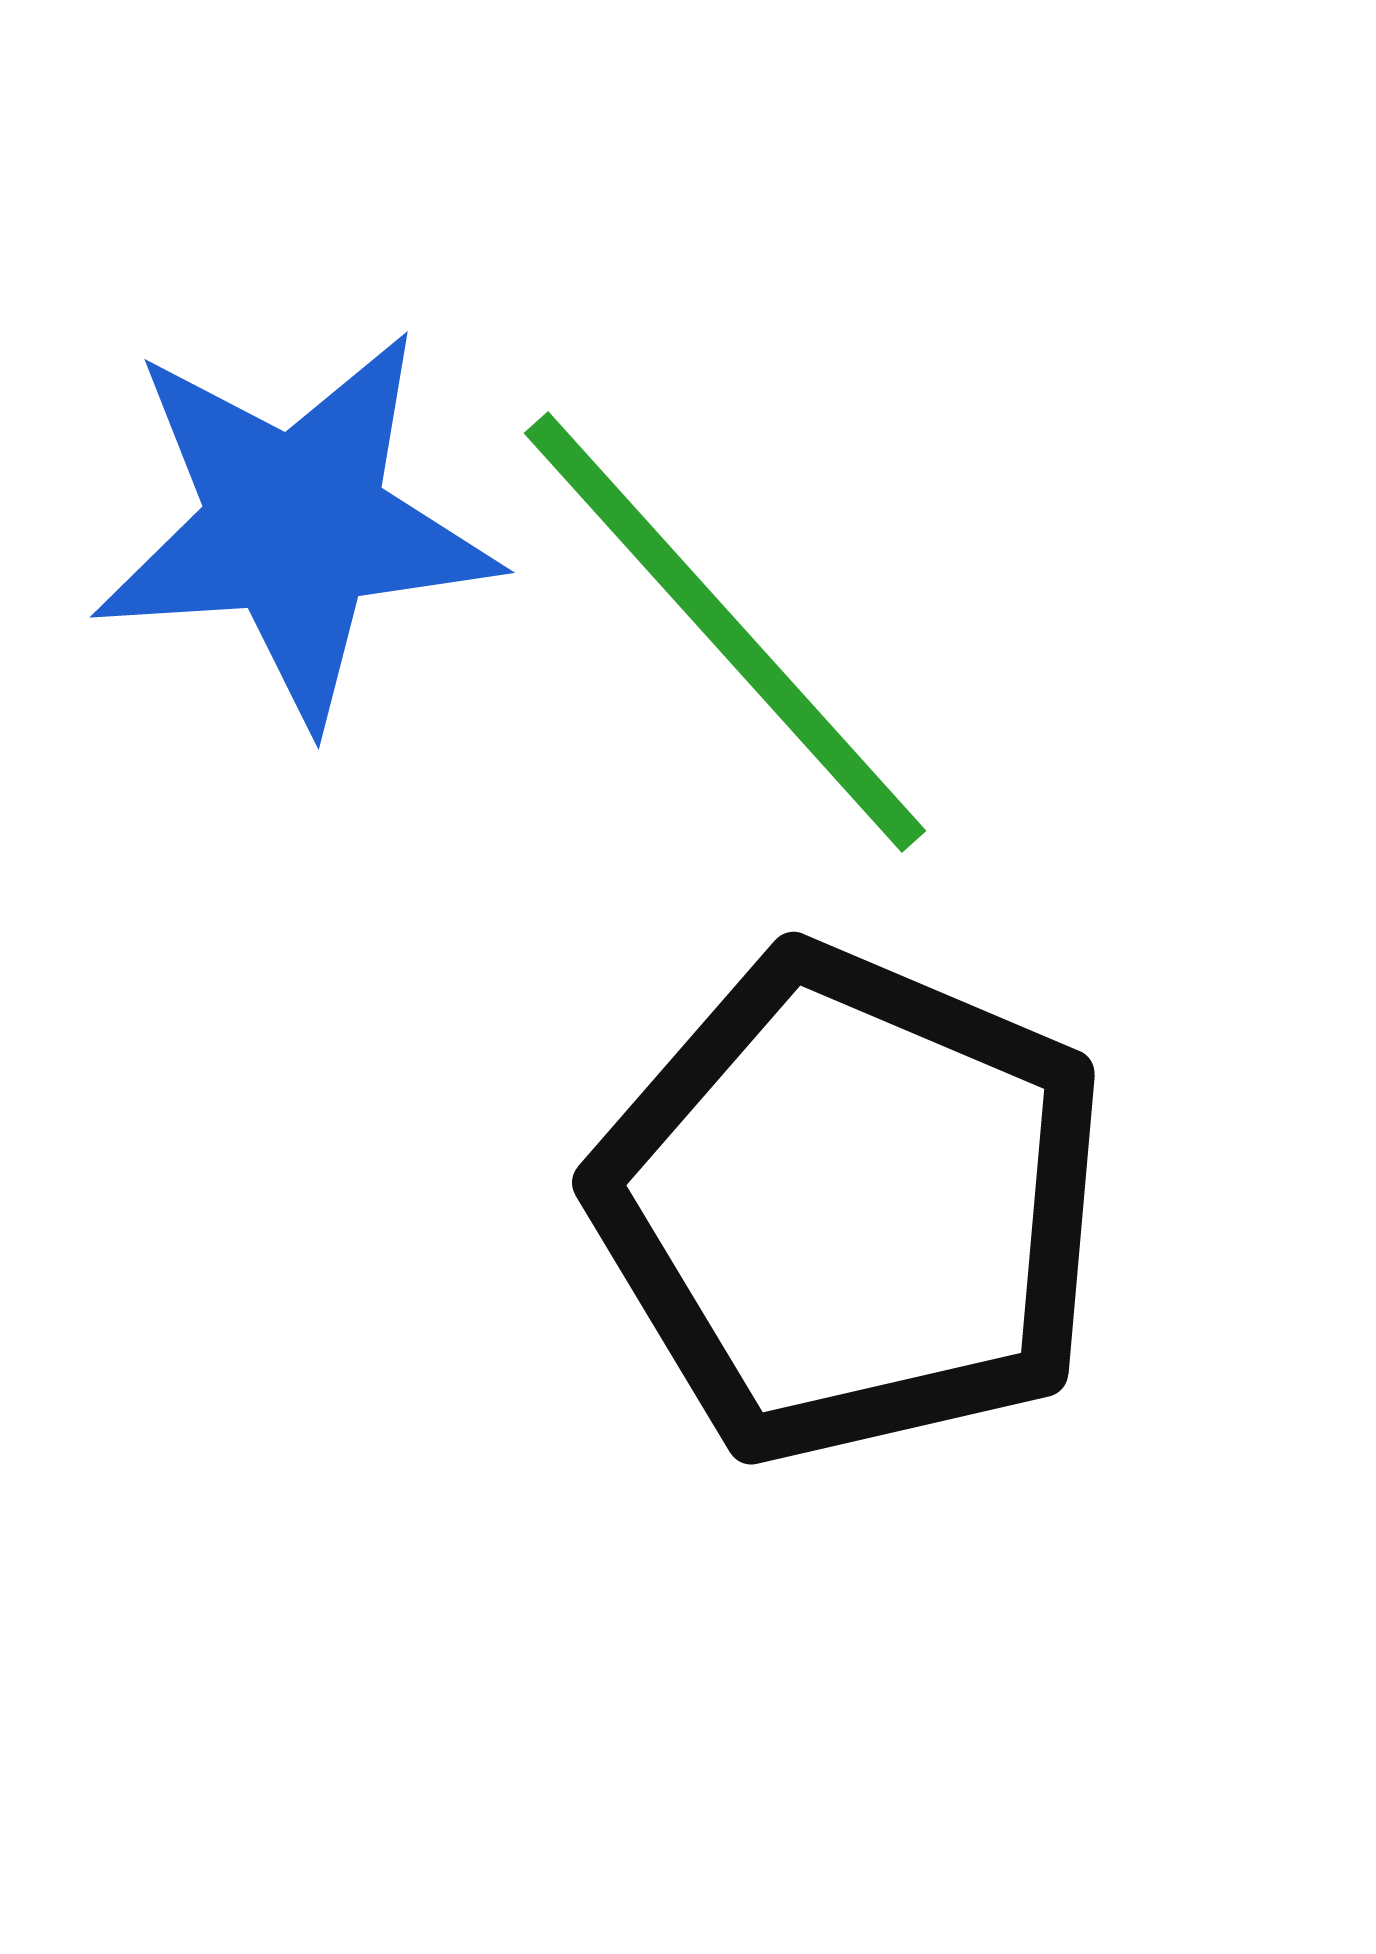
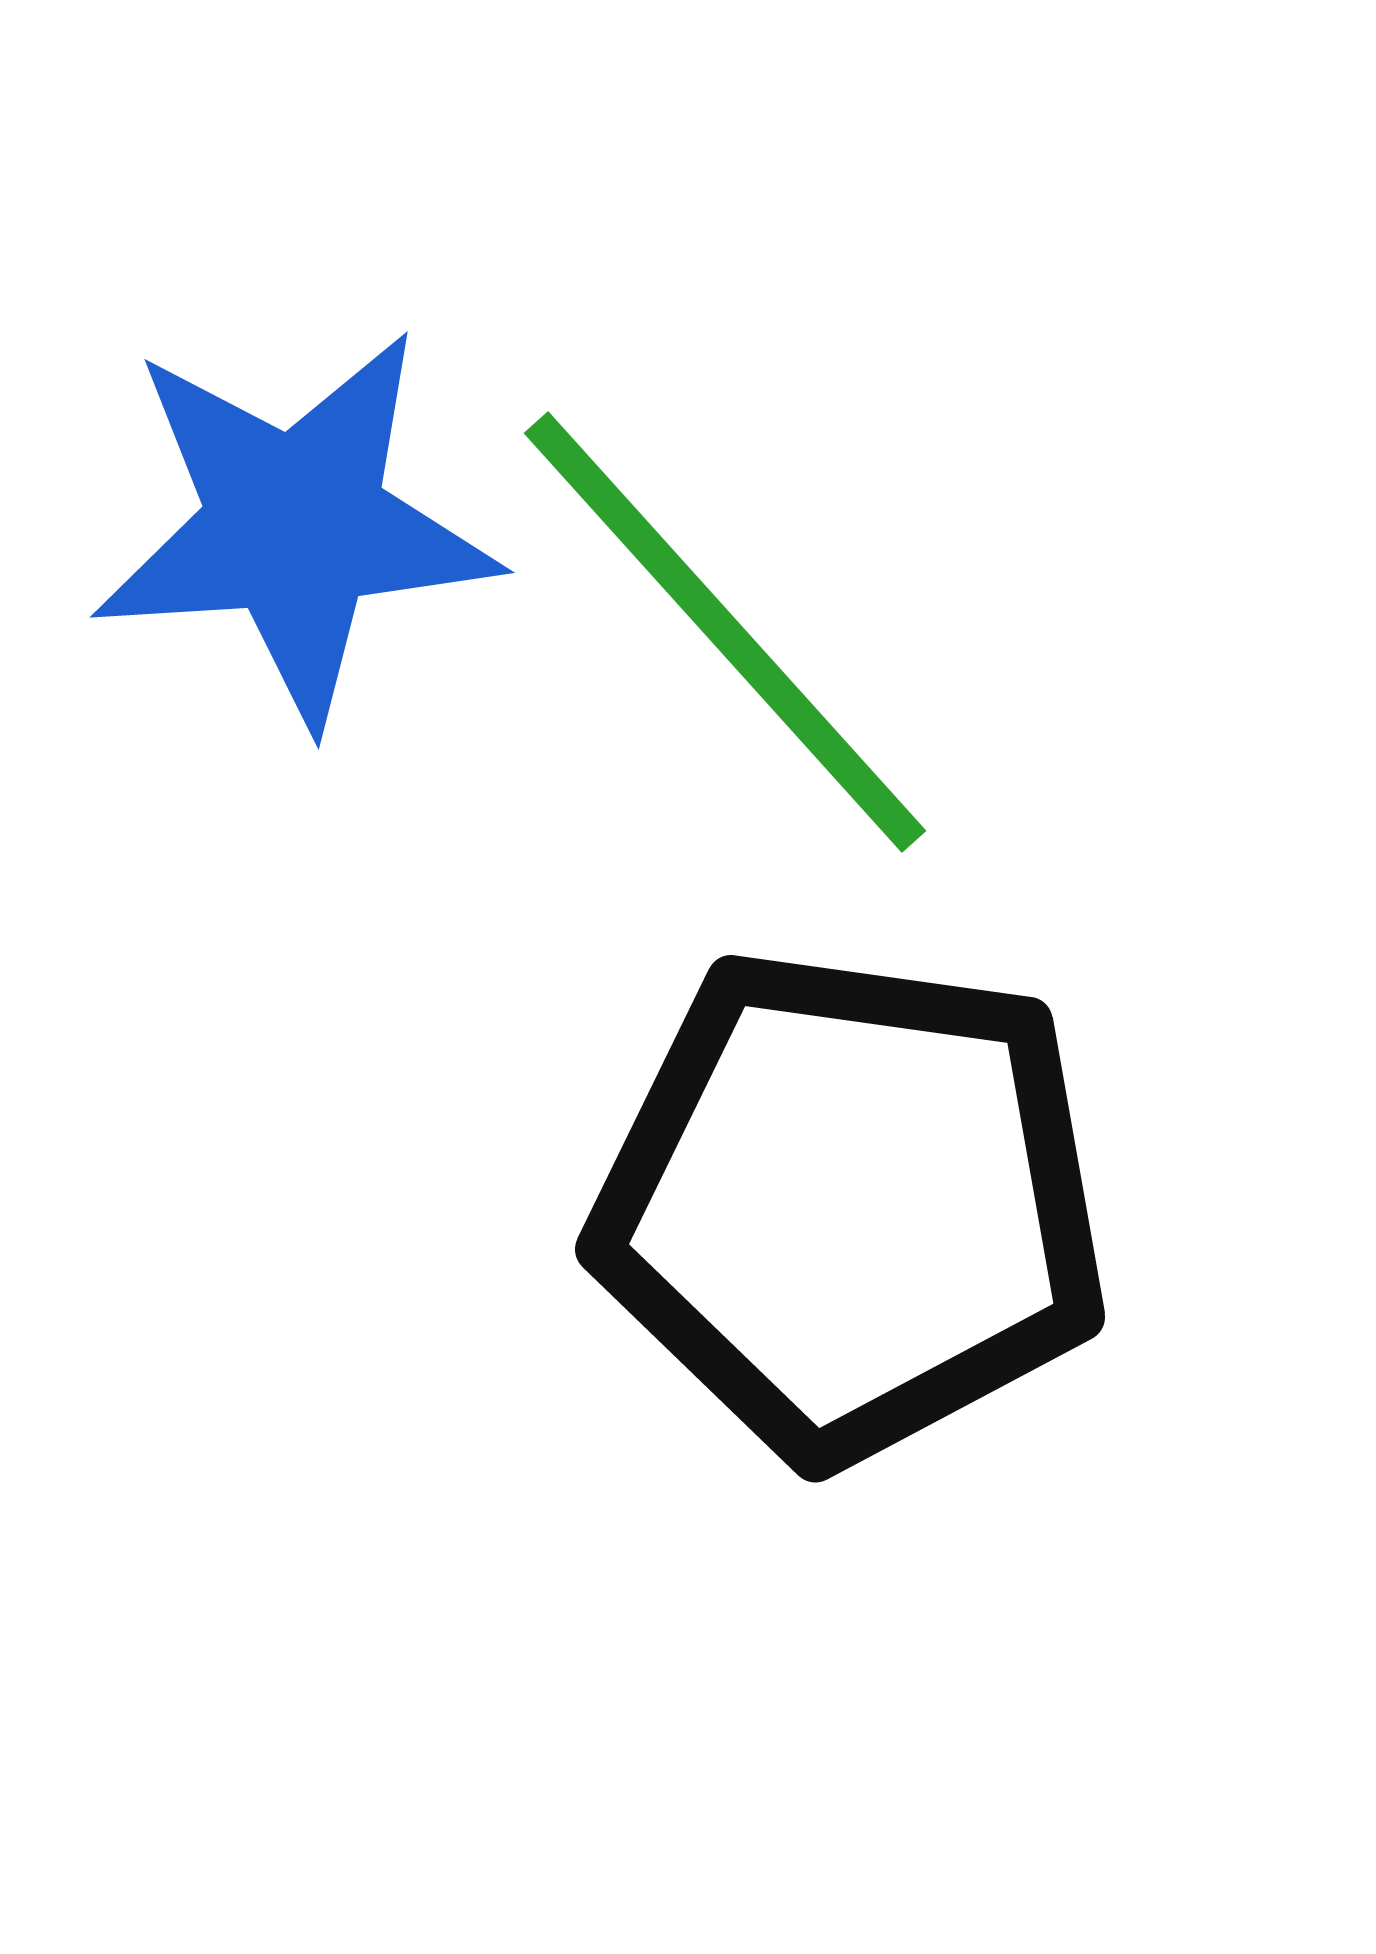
black pentagon: rotated 15 degrees counterclockwise
